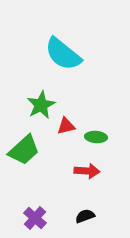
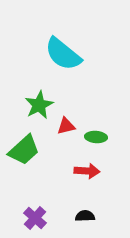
green star: moved 2 px left
black semicircle: rotated 18 degrees clockwise
